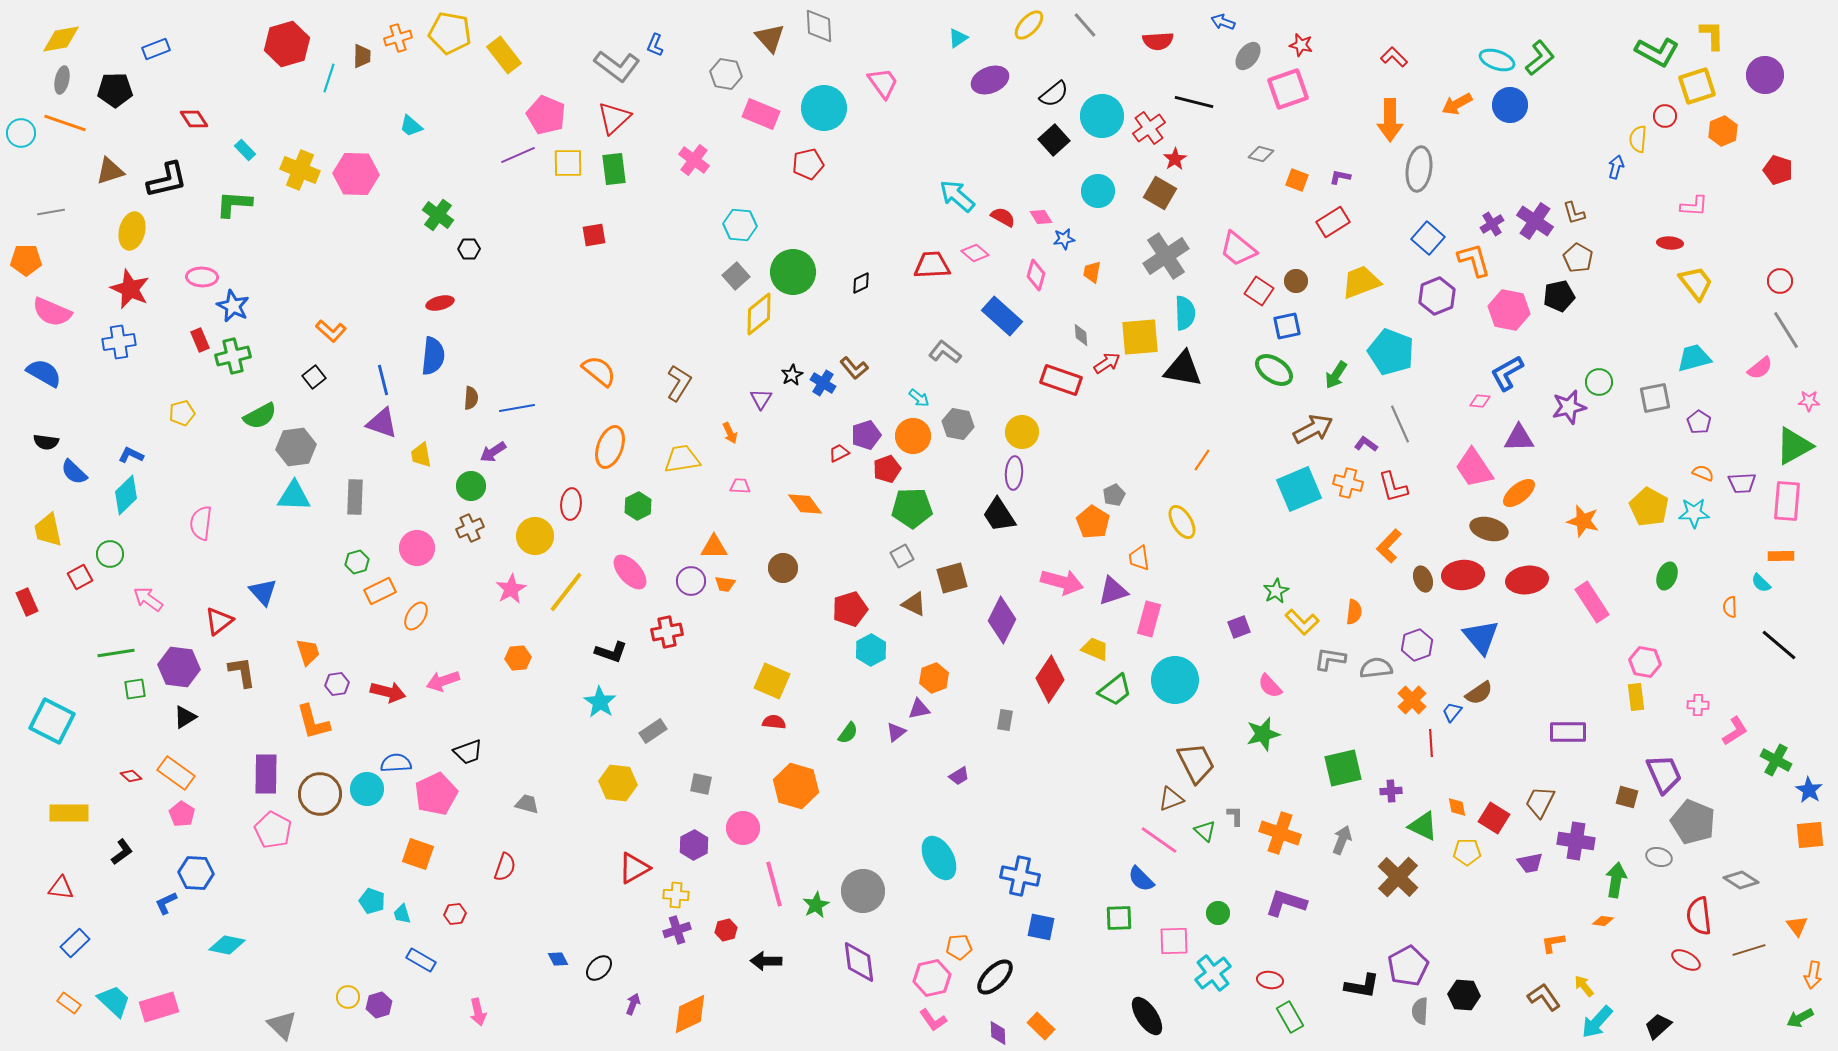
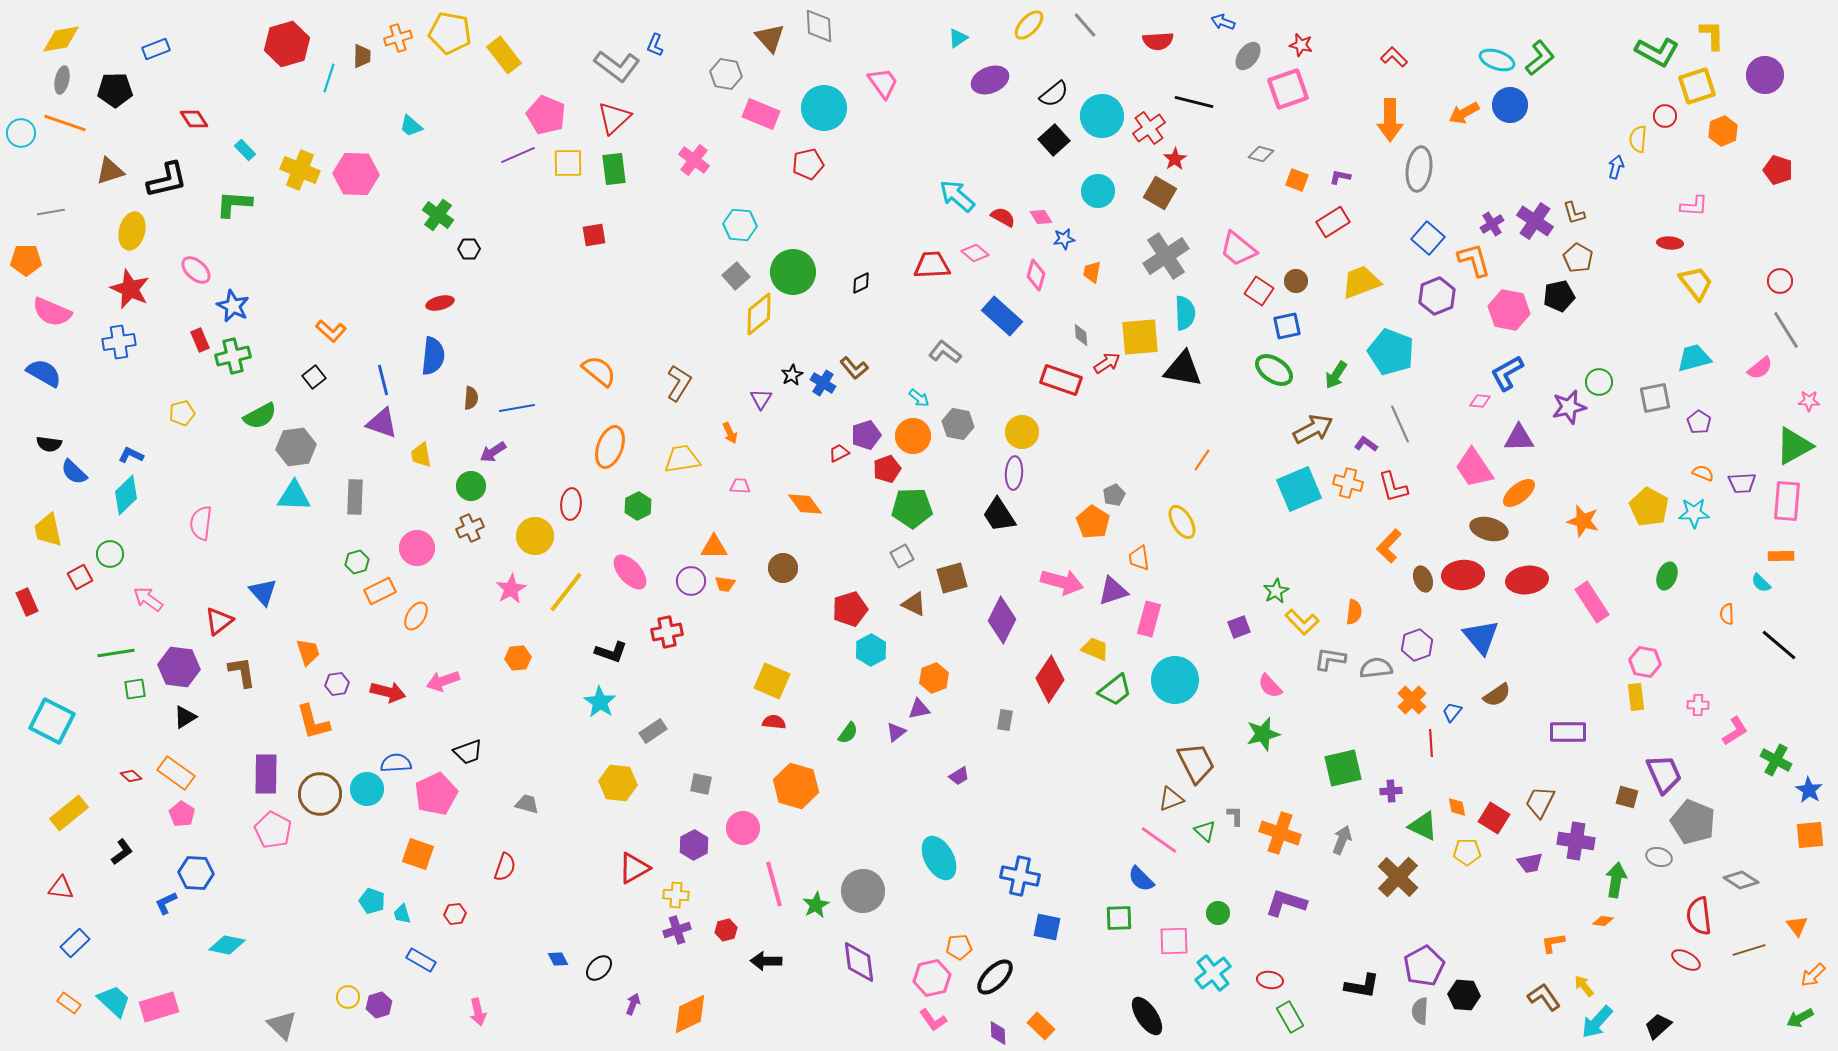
orange arrow at (1457, 104): moved 7 px right, 9 px down
pink ellipse at (202, 277): moved 6 px left, 7 px up; rotated 40 degrees clockwise
black semicircle at (46, 442): moved 3 px right, 2 px down
orange semicircle at (1730, 607): moved 3 px left, 7 px down
brown semicircle at (1479, 693): moved 18 px right, 2 px down
yellow rectangle at (69, 813): rotated 39 degrees counterclockwise
blue square at (1041, 927): moved 6 px right
purple pentagon at (1408, 966): moved 16 px right
orange arrow at (1813, 975): rotated 36 degrees clockwise
